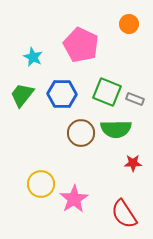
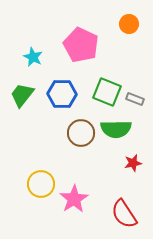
red star: rotated 12 degrees counterclockwise
